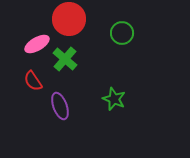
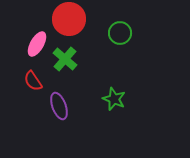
green circle: moved 2 px left
pink ellipse: rotated 30 degrees counterclockwise
purple ellipse: moved 1 px left
